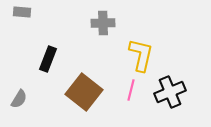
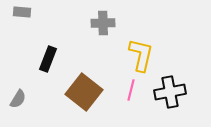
black cross: rotated 12 degrees clockwise
gray semicircle: moved 1 px left
